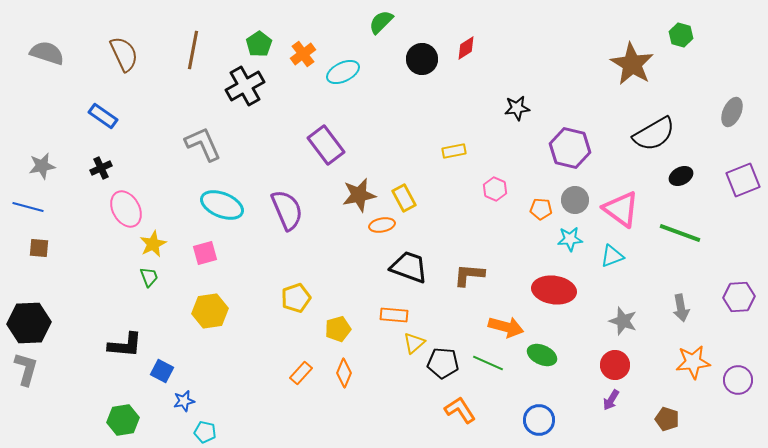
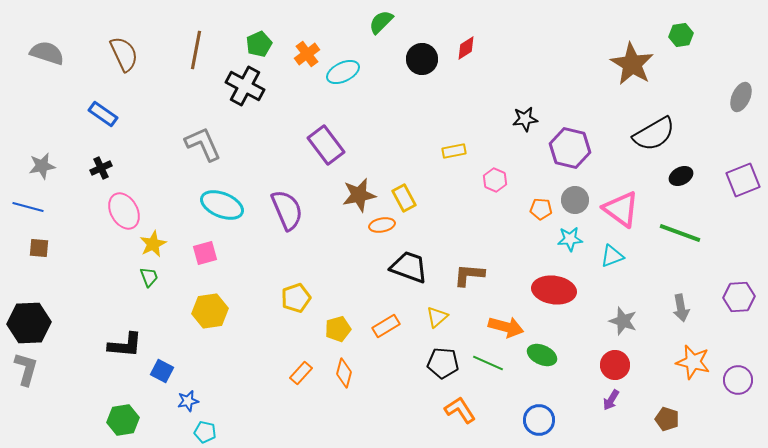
green hexagon at (681, 35): rotated 25 degrees counterclockwise
green pentagon at (259, 44): rotated 10 degrees clockwise
brown line at (193, 50): moved 3 px right
orange cross at (303, 54): moved 4 px right
black cross at (245, 86): rotated 33 degrees counterclockwise
black star at (517, 108): moved 8 px right, 11 px down
gray ellipse at (732, 112): moved 9 px right, 15 px up
blue rectangle at (103, 116): moved 2 px up
pink hexagon at (495, 189): moved 9 px up
pink ellipse at (126, 209): moved 2 px left, 2 px down
orange rectangle at (394, 315): moved 8 px left, 11 px down; rotated 36 degrees counterclockwise
yellow triangle at (414, 343): moved 23 px right, 26 px up
orange star at (693, 362): rotated 20 degrees clockwise
orange diamond at (344, 373): rotated 8 degrees counterclockwise
blue star at (184, 401): moved 4 px right
